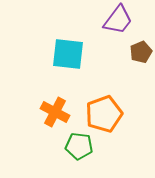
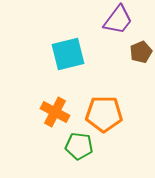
cyan square: rotated 20 degrees counterclockwise
orange pentagon: rotated 21 degrees clockwise
